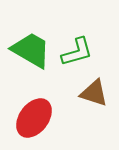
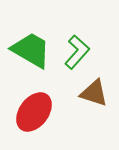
green L-shape: rotated 32 degrees counterclockwise
red ellipse: moved 6 px up
